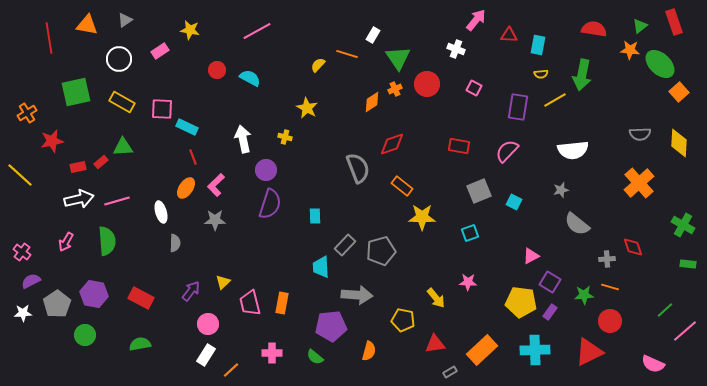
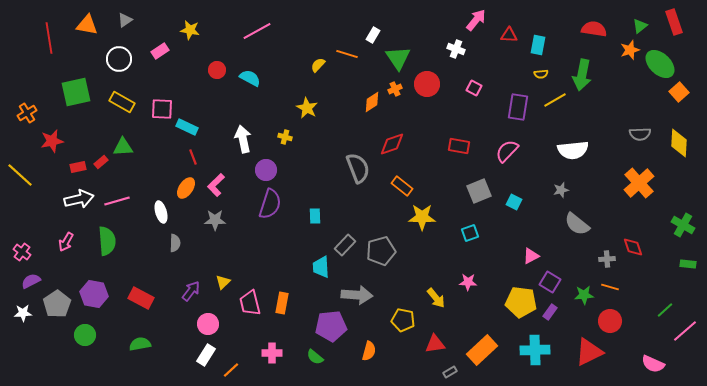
orange star at (630, 50): rotated 24 degrees counterclockwise
